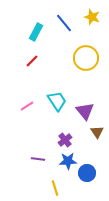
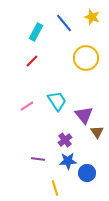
purple triangle: moved 1 px left, 4 px down
